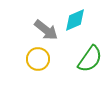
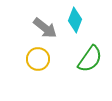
cyan diamond: rotated 45 degrees counterclockwise
gray arrow: moved 1 px left, 2 px up
